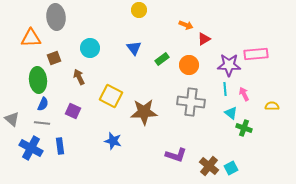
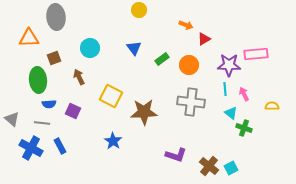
orange triangle: moved 2 px left
blue semicircle: moved 6 px right; rotated 64 degrees clockwise
blue star: rotated 18 degrees clockwise
blue rectangle: rotated 21 degrees counterclockwise
